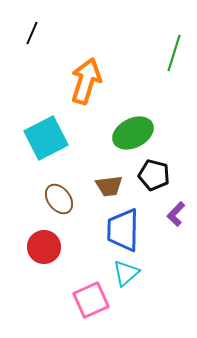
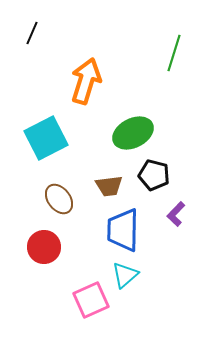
cyan triangle: moved 1 px left, 2 px down
